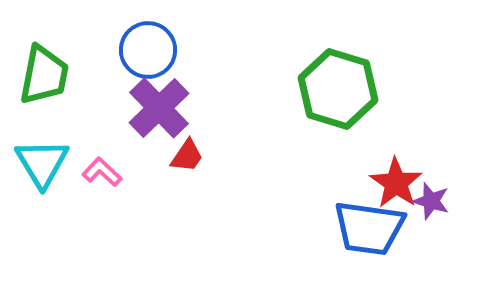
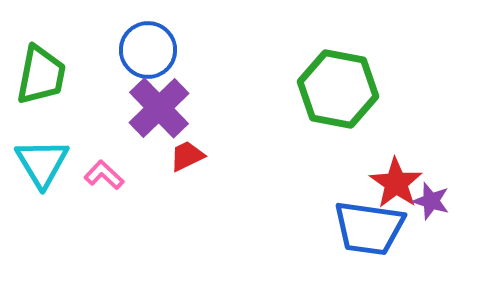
green trapezoid: moved 3 px left
green hexagon: rotated 6 degrees counterclockwise
red trapezoid: rotated 150 degrees counterclockwise
pink L-shape: moved 2 px right, 3 px down
